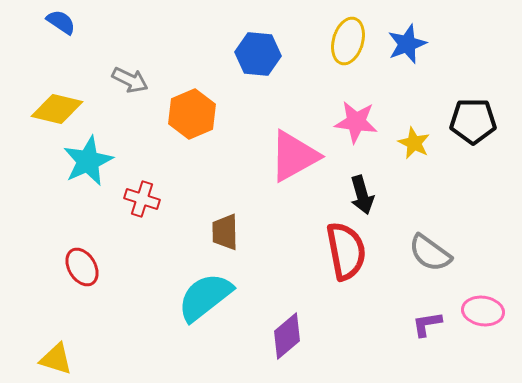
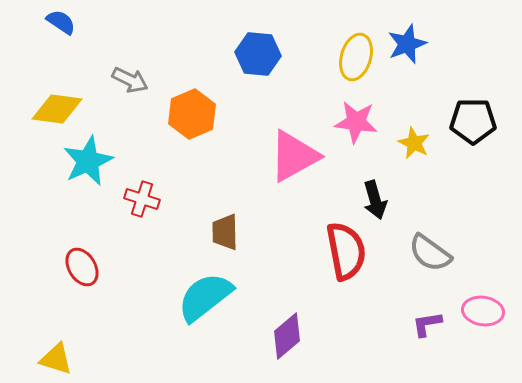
yellow ellipse: moved 8 px right, 16 px down
yellow diamond: rotated 6 degrees counterclockwise
black arrow: moved 13 px right, 5 px down
